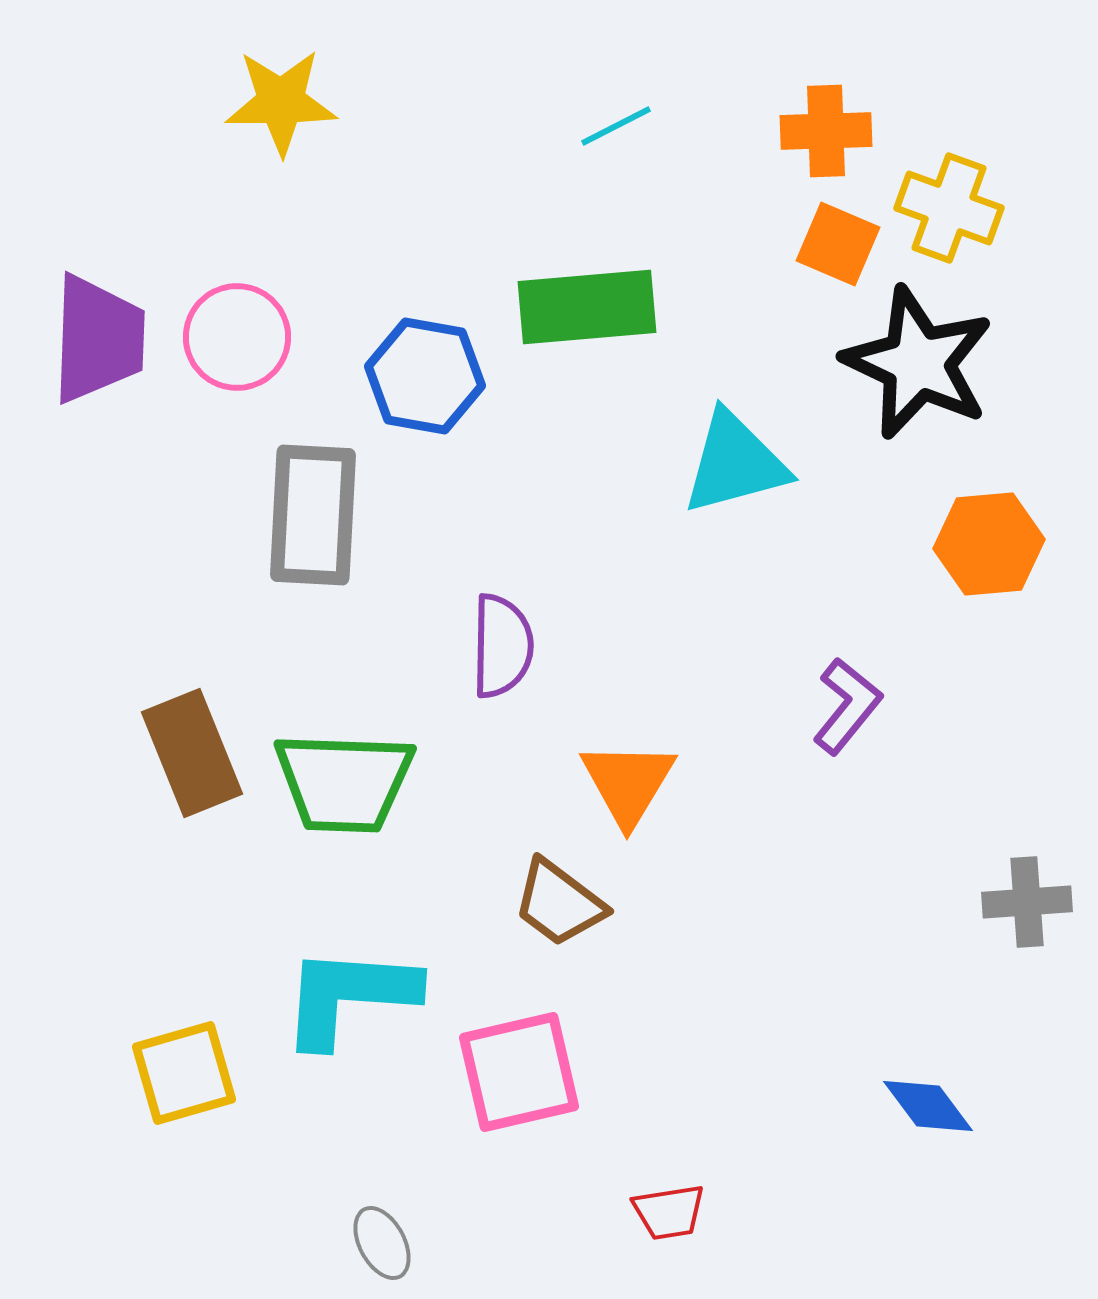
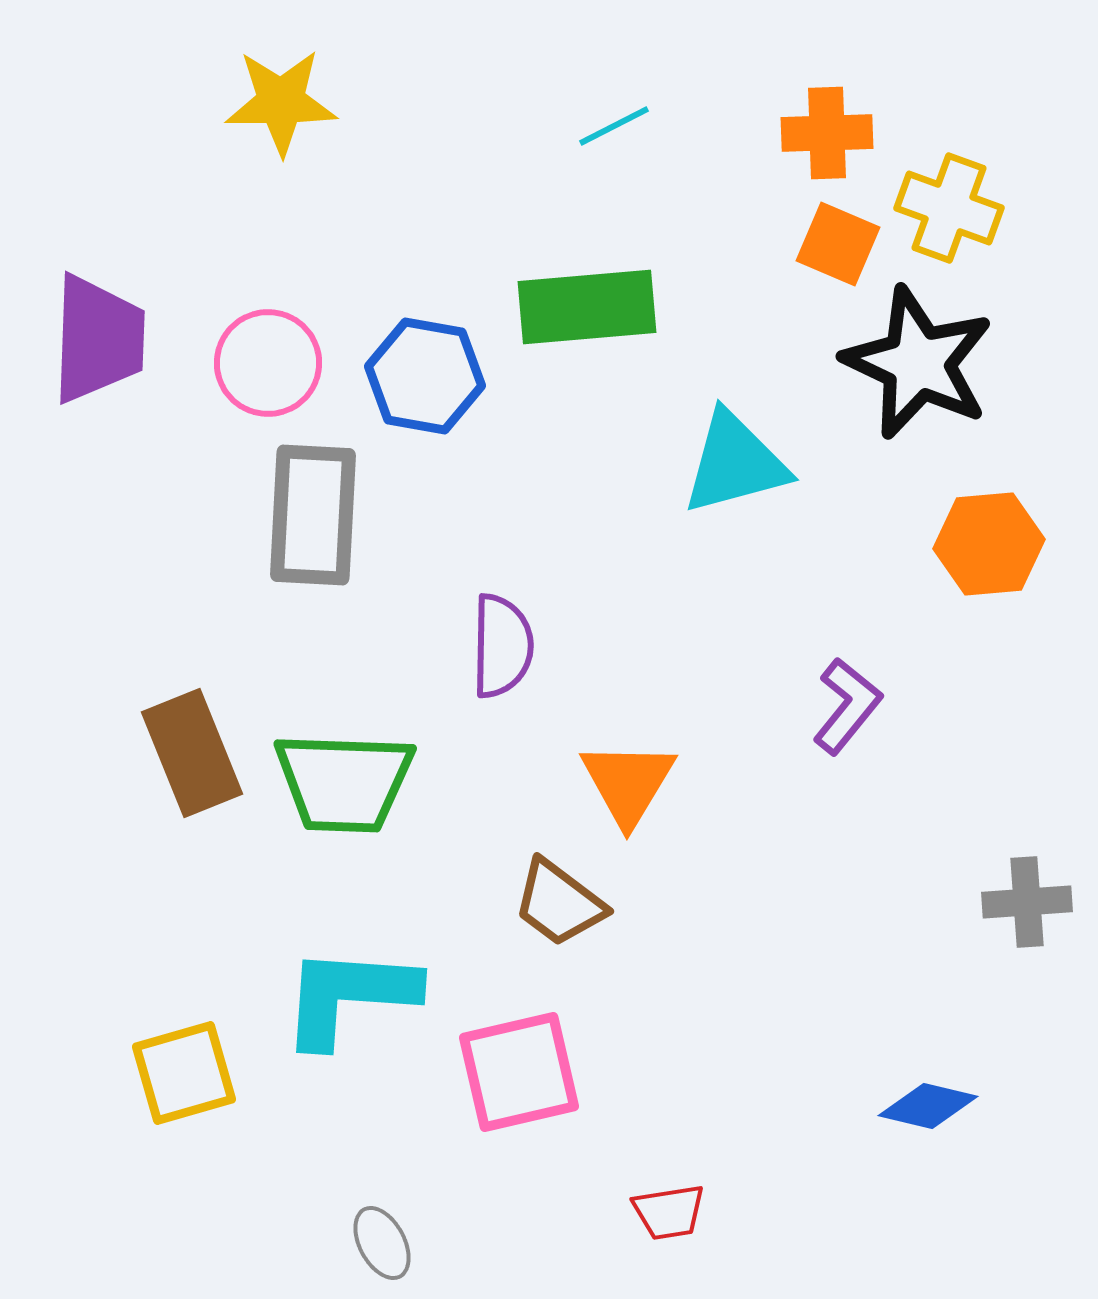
cyan line: moved 2 px left
orange cross: moved 1 px right, 2 px down
pink circle: moved 31 px right, 26 px down
blue diamond: rotated 40 degrees counterclockwise
